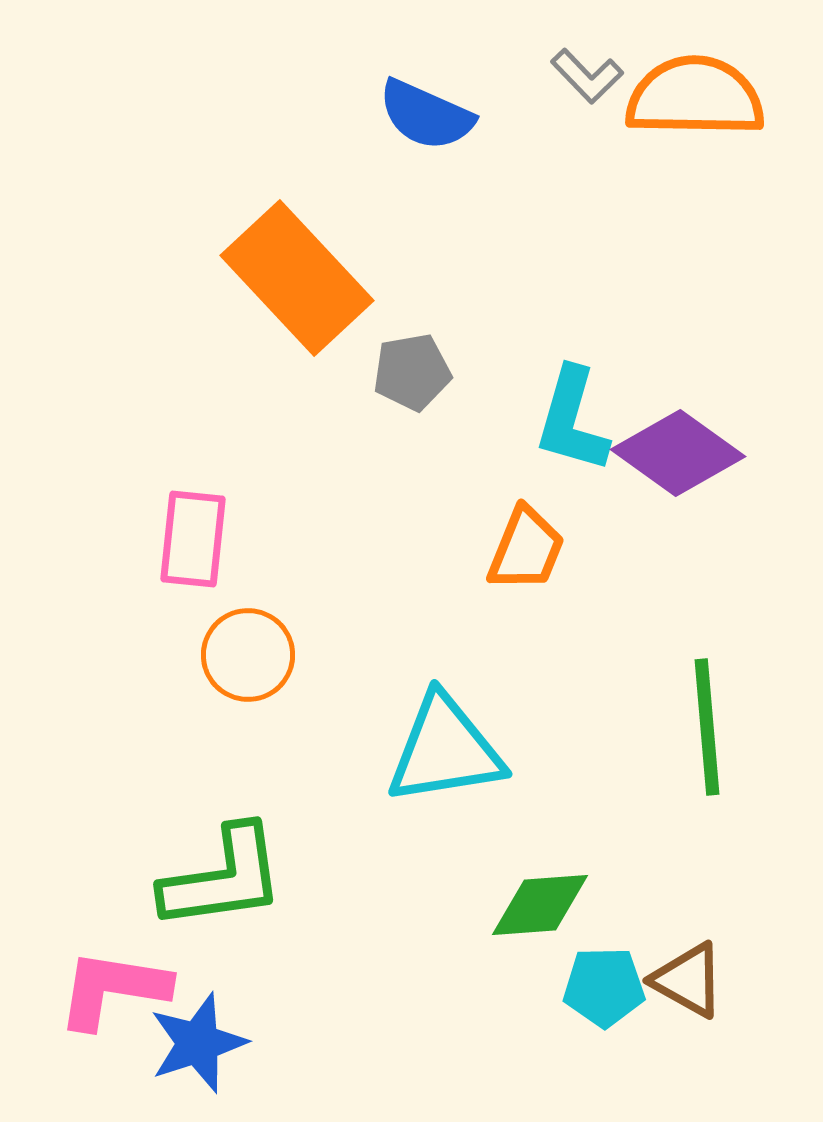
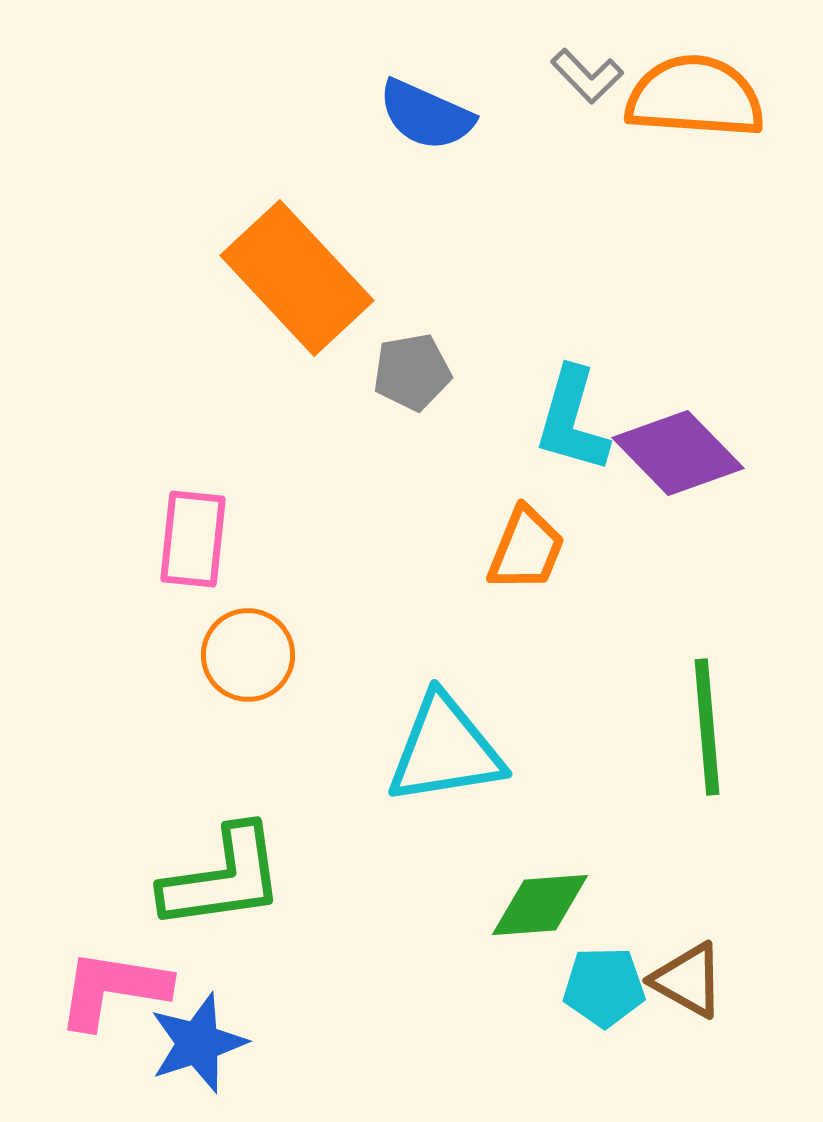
orange semicircle: rotated 3 degrees clockwise
purple diamond: rotated 10 degrees clockwise
